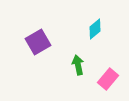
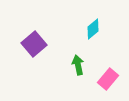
cyan diamond: moved 2 px left
purple square: moved 4 px left, 2 px down; rotated 10 degrees counterclockwise
